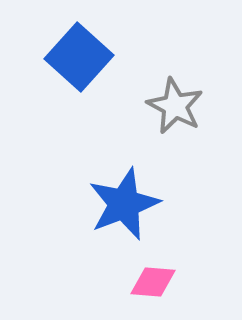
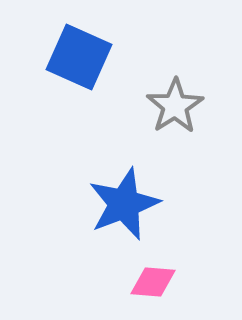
blue square: rotated 18 degrees counterclockwise
gray star: rotated 12 degrees clockwise
